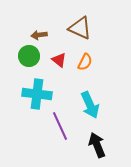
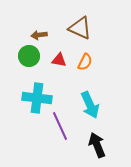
red triangle: rotated 28 degrees counterclockwise
cyan cross: moved 4 px down
